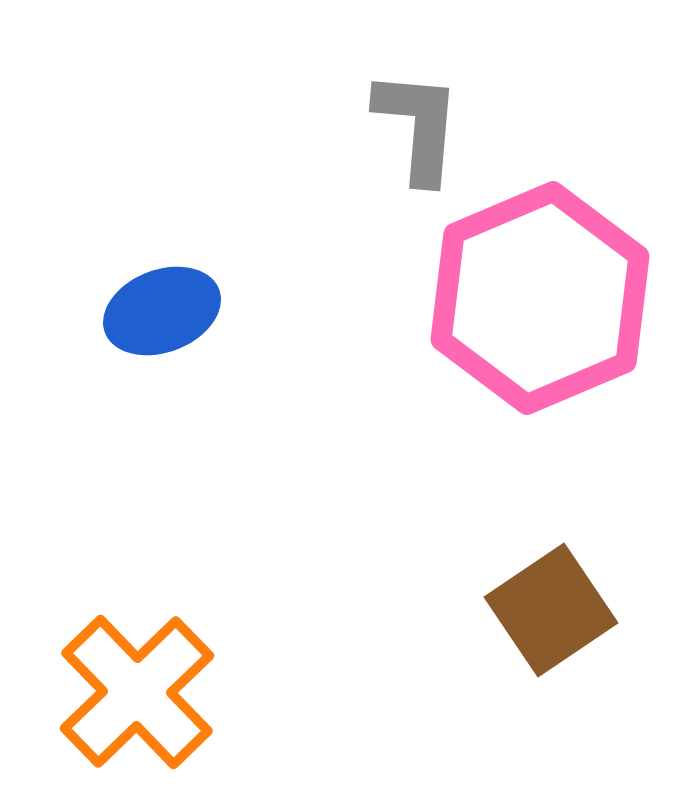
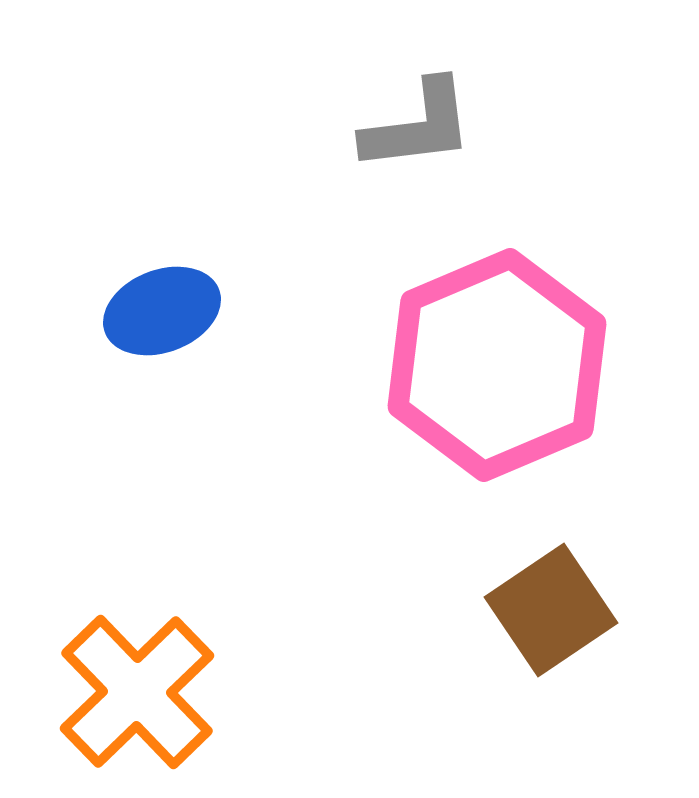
gray L-shape: rotated 78 degrees clockwise
pink hexagon: moved 43 px left, 67 px down
